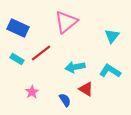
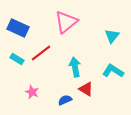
cyan arrow: rotated 90 degrees clockwise
cyan L-shape: moved 3 px right
pink star: rotated 16 degrees counterclockwise
blue semicircle: rotated 80 degrees counterclockwise
